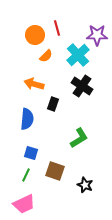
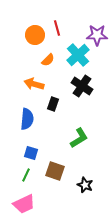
orange semicircle: moved 2 px right, 4 px down
